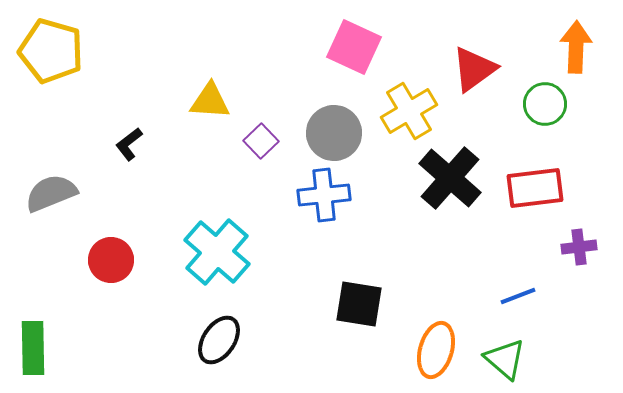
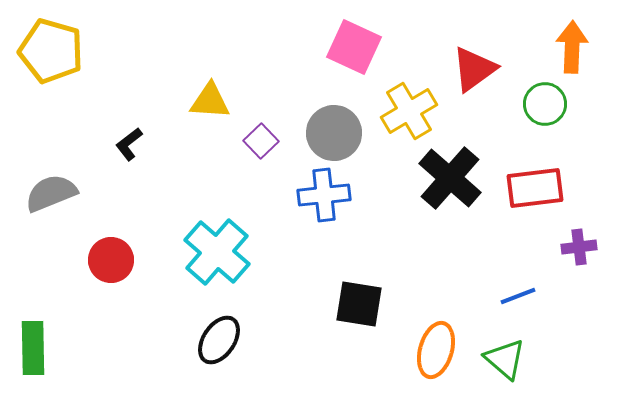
orange arrow: moved 4 px left
